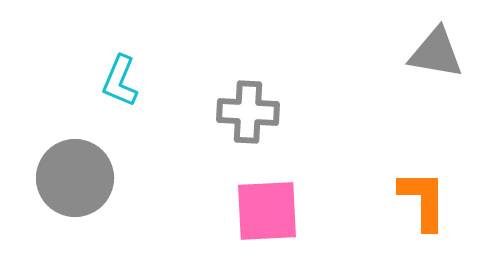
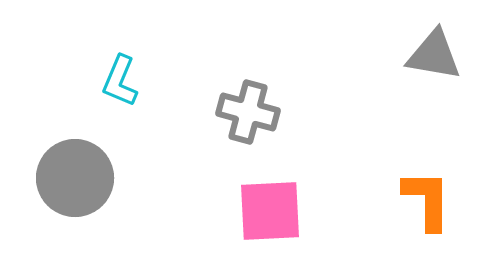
gray triangle: moved 2 px left, 2 px down
gray cross: rotated 12 degrees clockwise
orange L-shape: moved 4 px right
pink square: moved 3 px right
